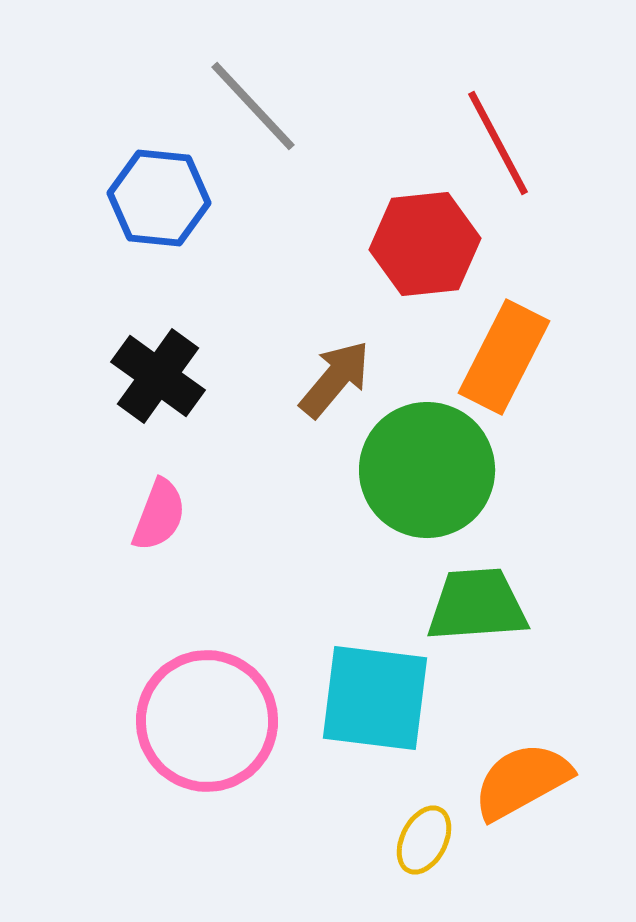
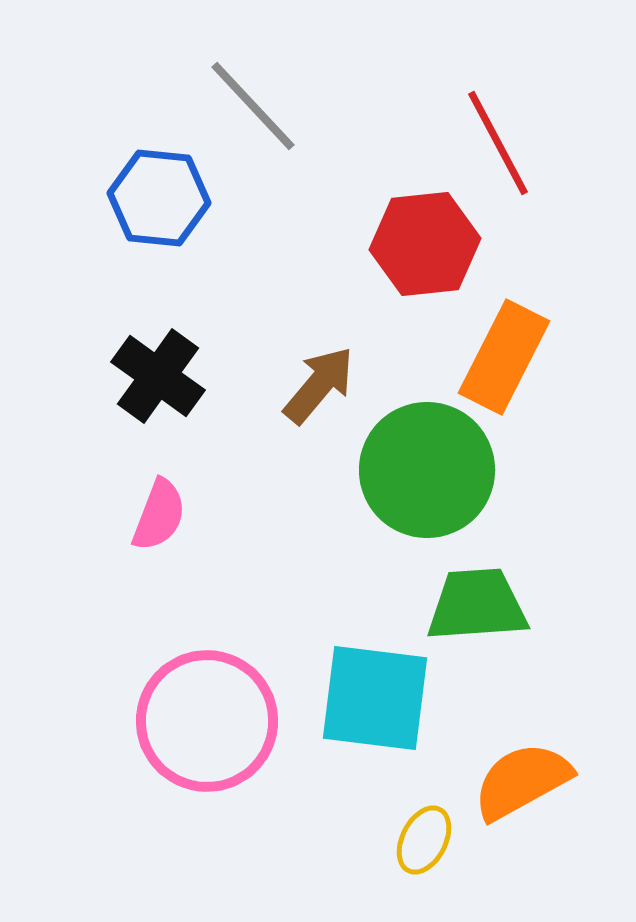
brown arrow: moved 16 px left, 6 px down
